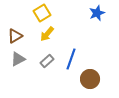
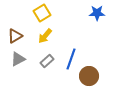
blue star: rotated 21 degrees clockwise
yellow arrow: moved 2 px left, 2 px down
brown circle: moved 1 px left, 3 px up
